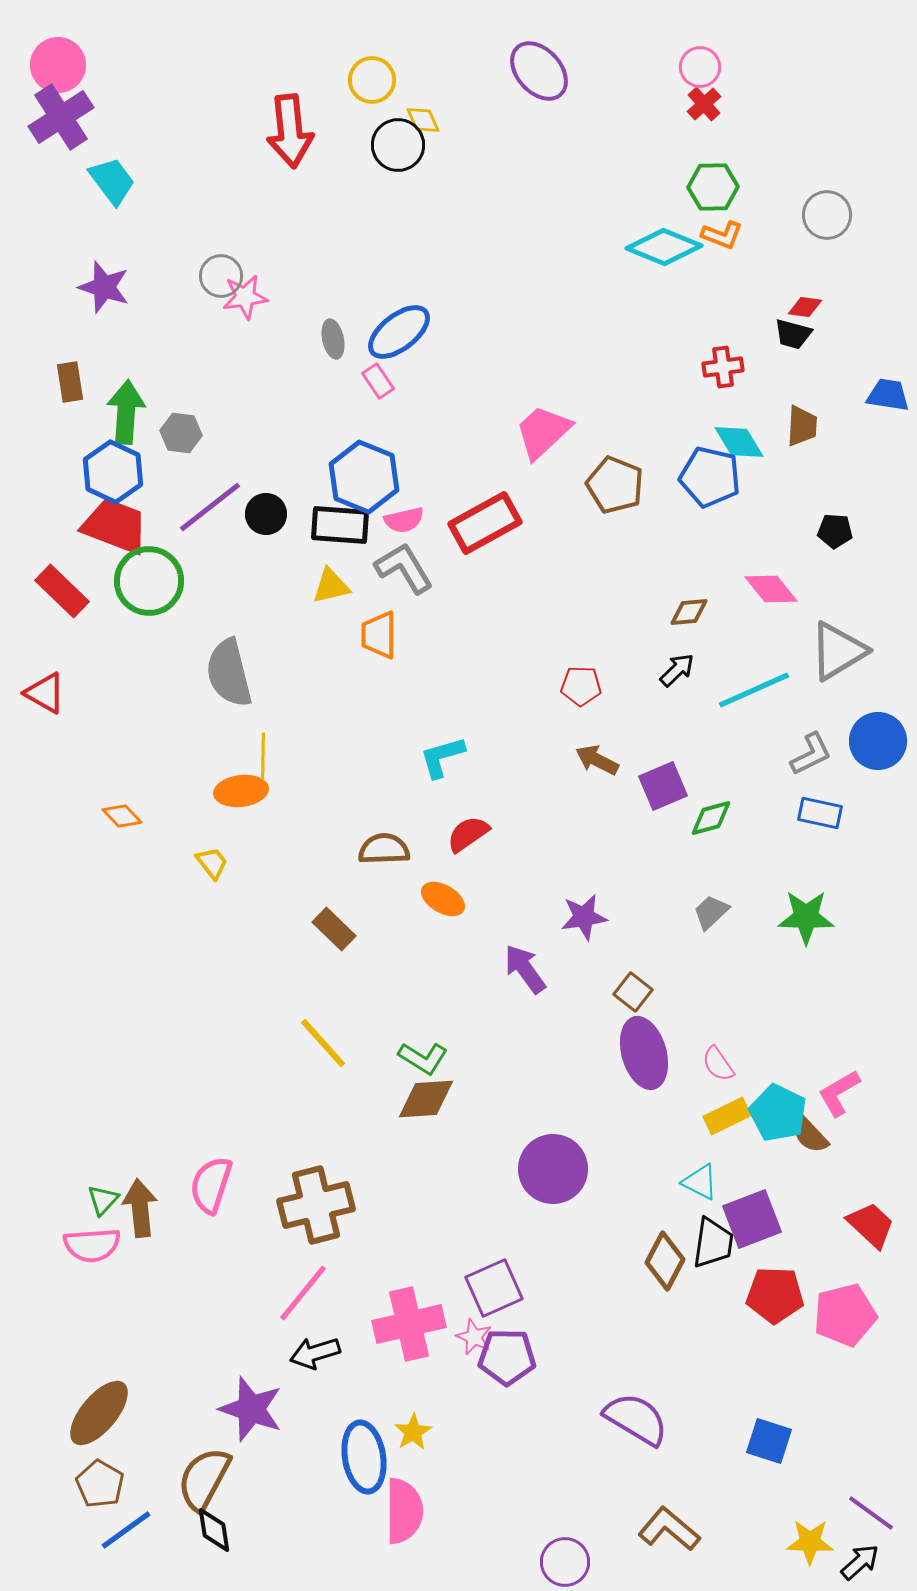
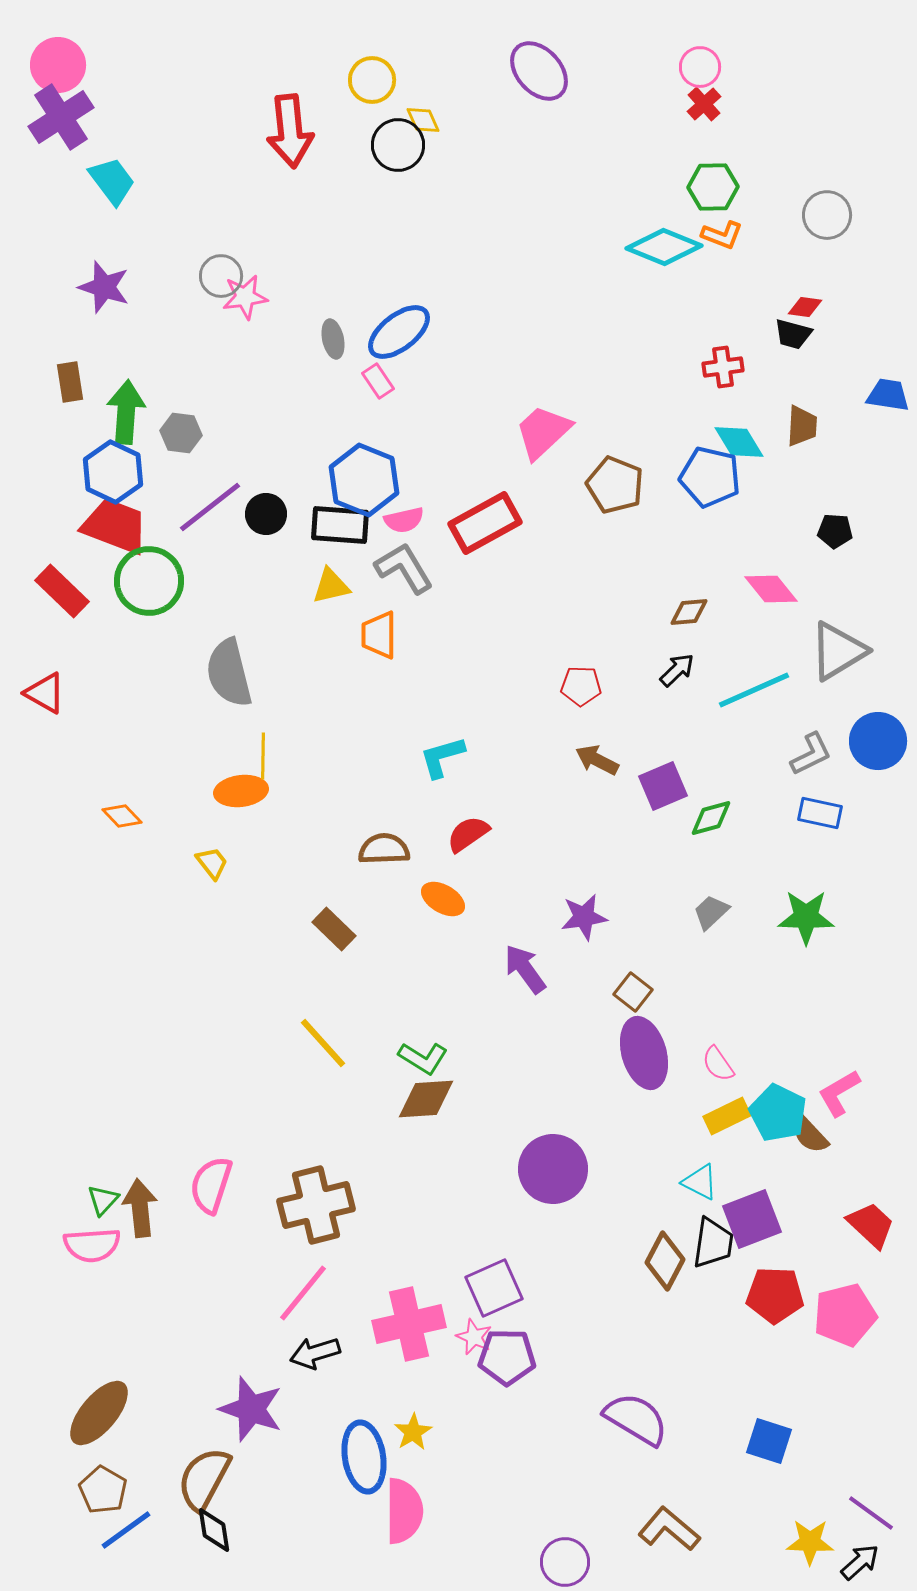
blue hexagon at (364, 477): moved 3 px down
brown pentagon at (100, 1484): moved 3 px right, 6 px down
